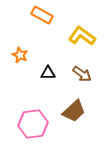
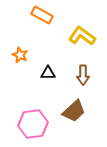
brown arrow: moved 1 px right, 1 px down; rotated 54 degrees clockwise
